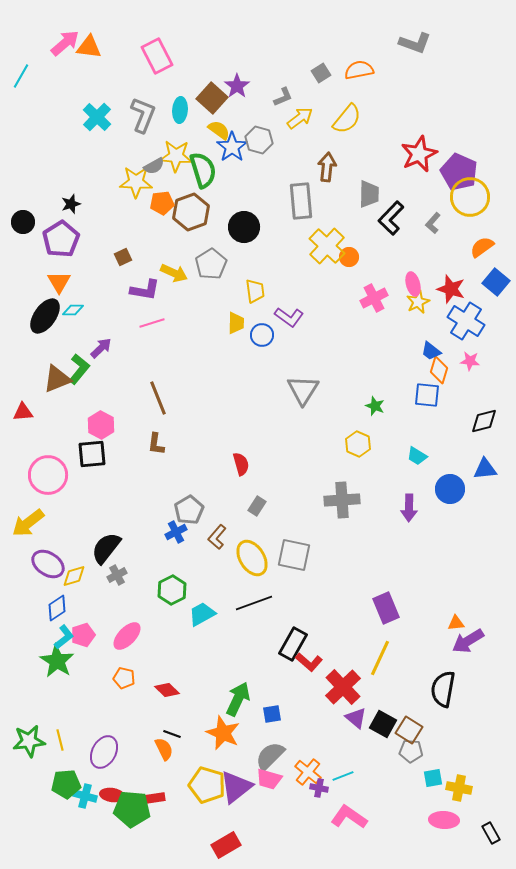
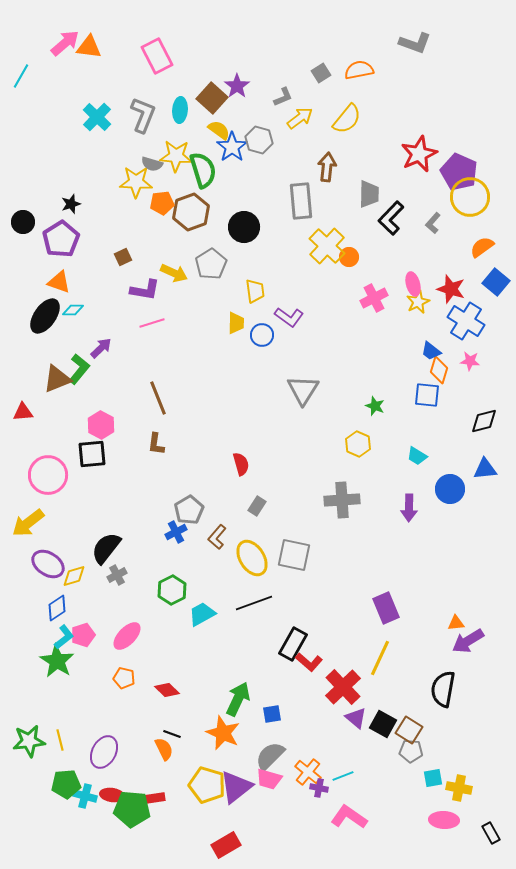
gray semicircle at (154, 166): moved 2 px left, 2 px up; rotated 45 degrees clockwise
orange triangle at (59, 282): rotated 40 degrees counterclockwise
